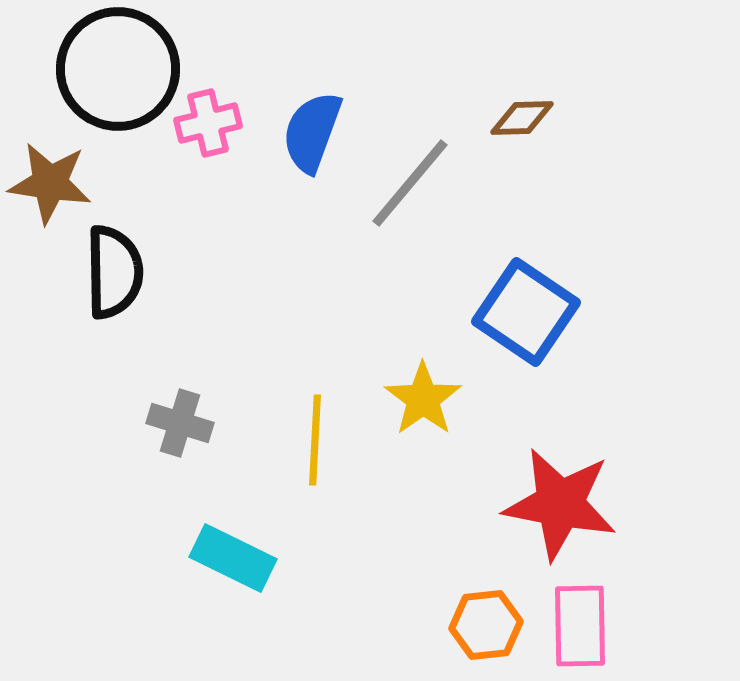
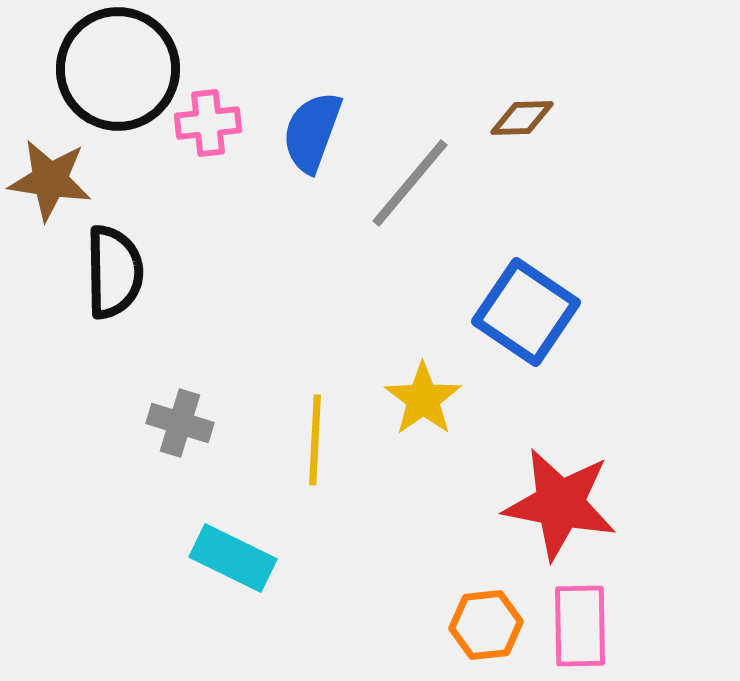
pink cross: rotated 8 degrees clockwise
brown star: moved 3 px up
